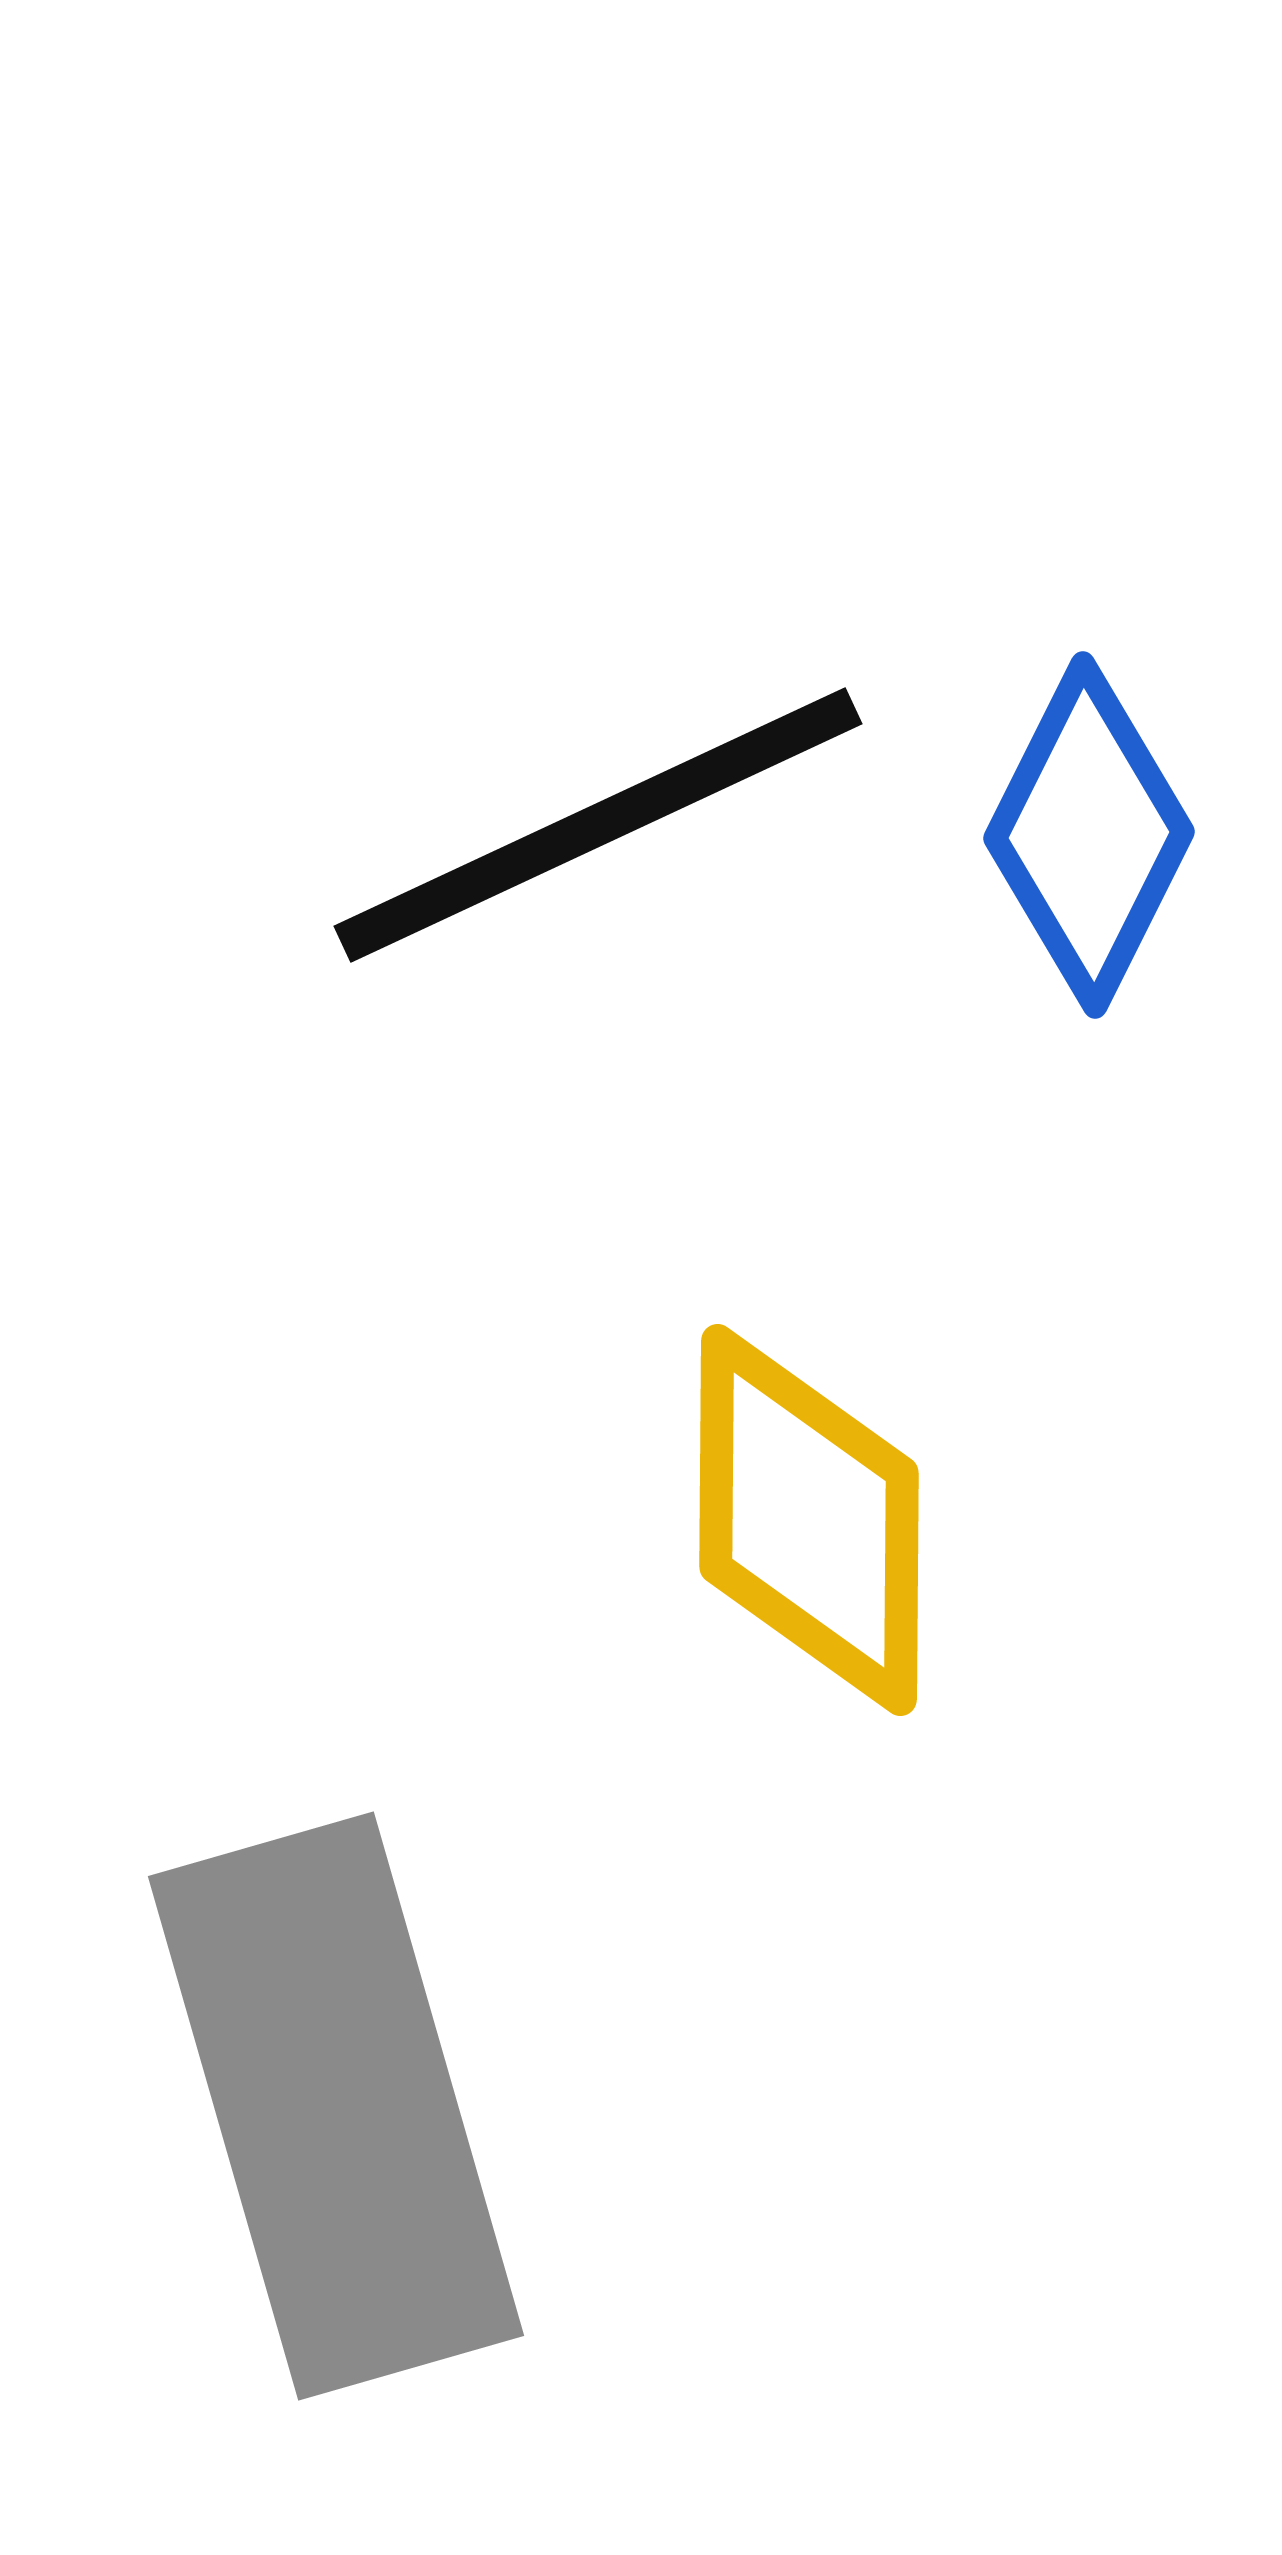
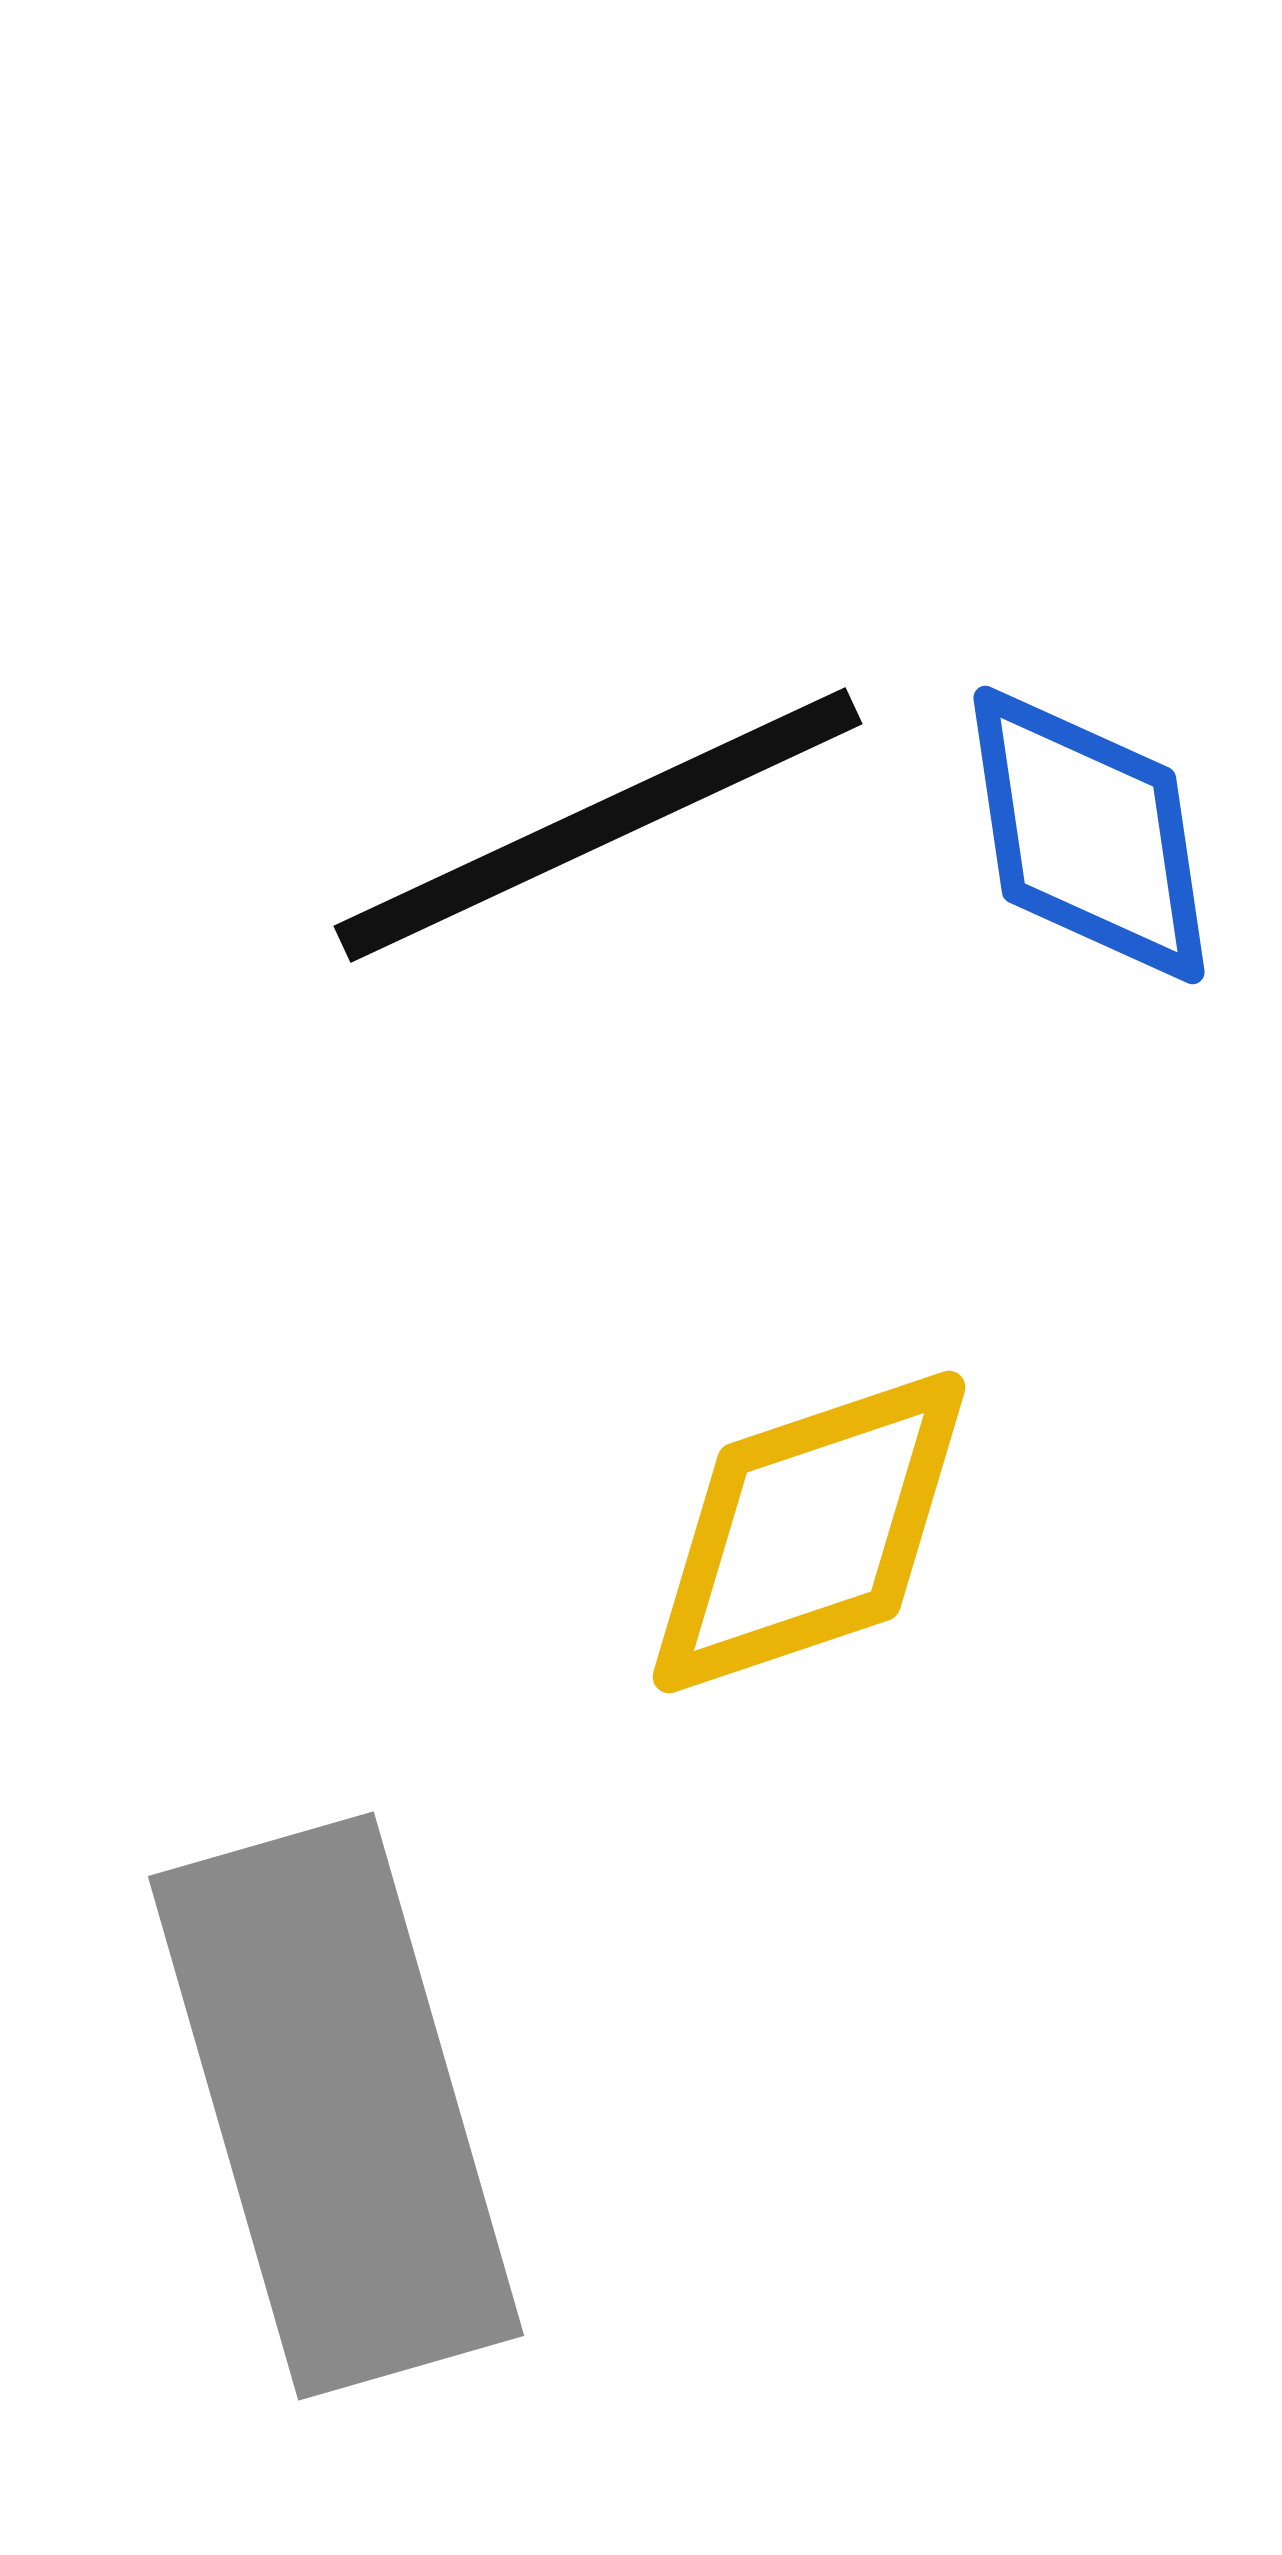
blue diamond: rotated 35 degrees counterclockwise
yellow diamond: moved 12 px down; rotated 71 degrees clockwise
